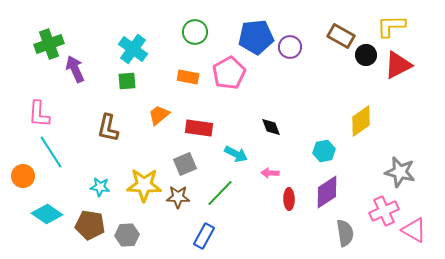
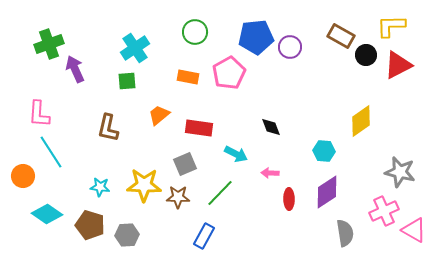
cyan cross: moved 2 px right, 1 px up; rotated 20 degrees clockwise
cyan hexagon: rotated 15 degrees clockwise
brown pentagon: rotated 8 degrees clockwise
